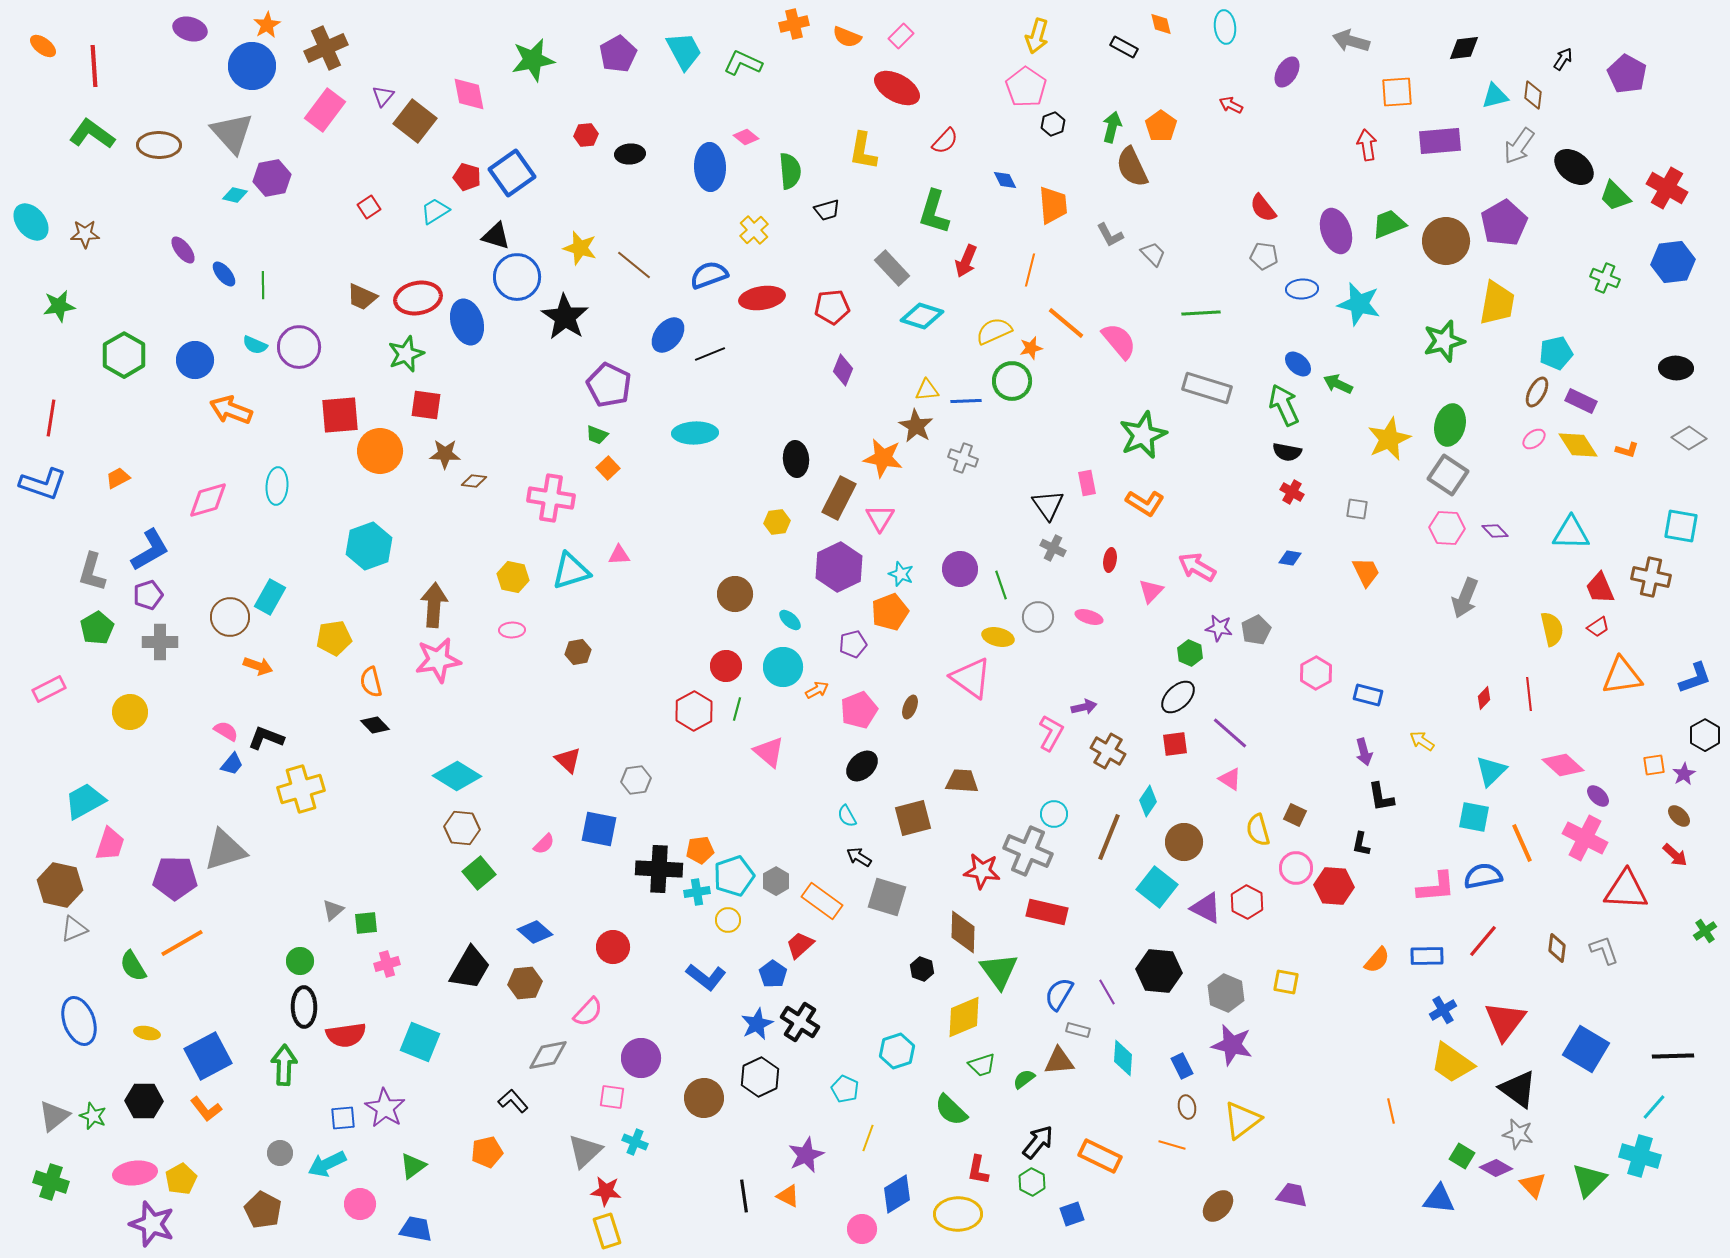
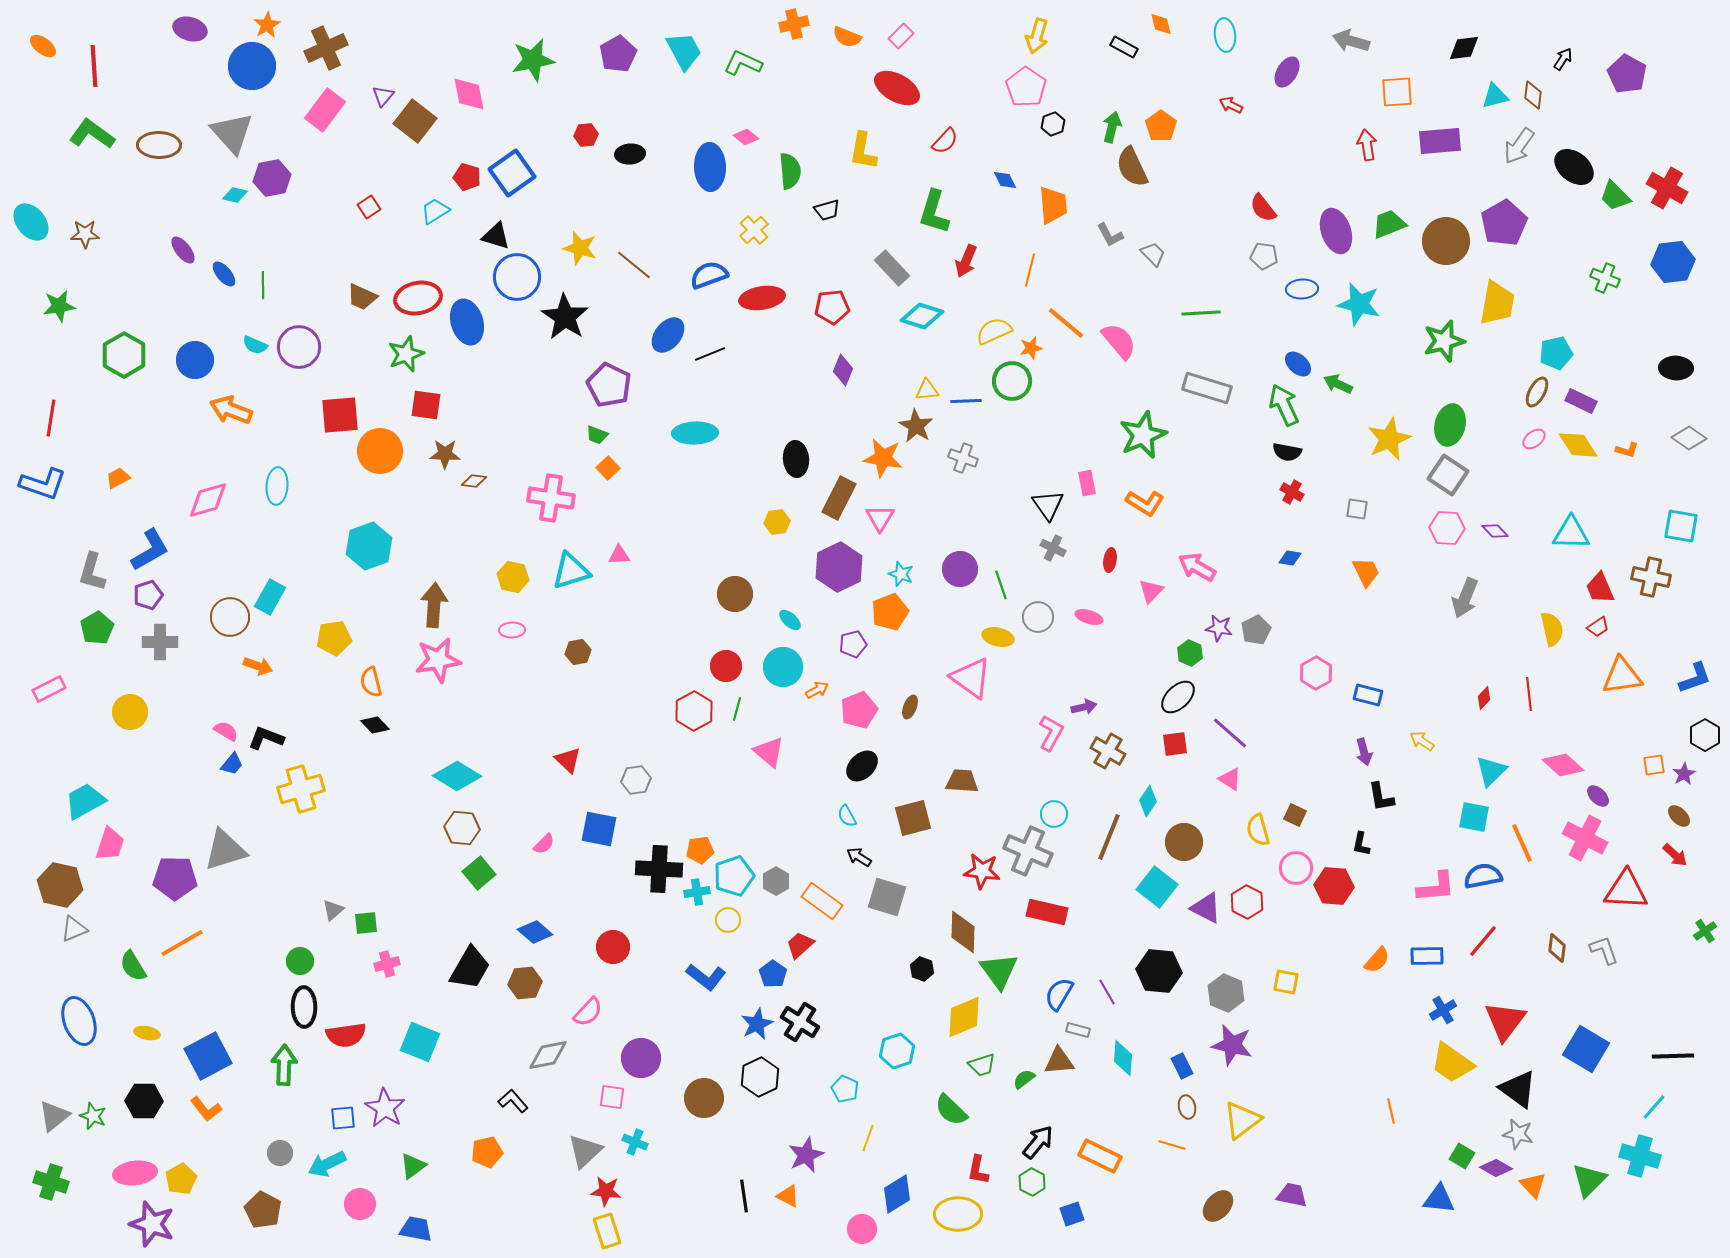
cyan ellipse at (1225, 27): moved 8 px down
